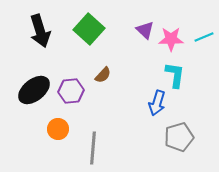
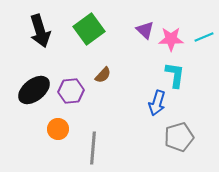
green square: rotated 12 degrees clockwise
